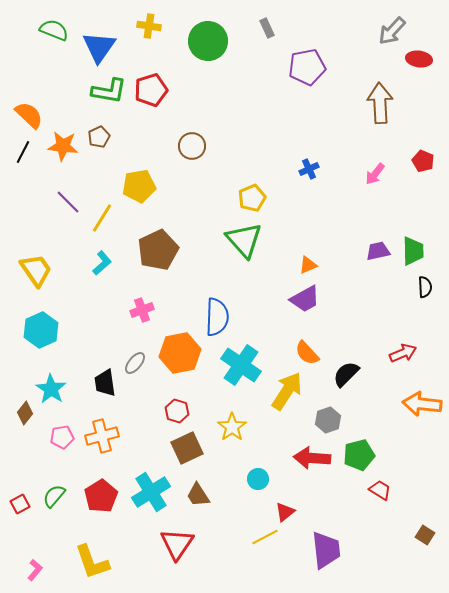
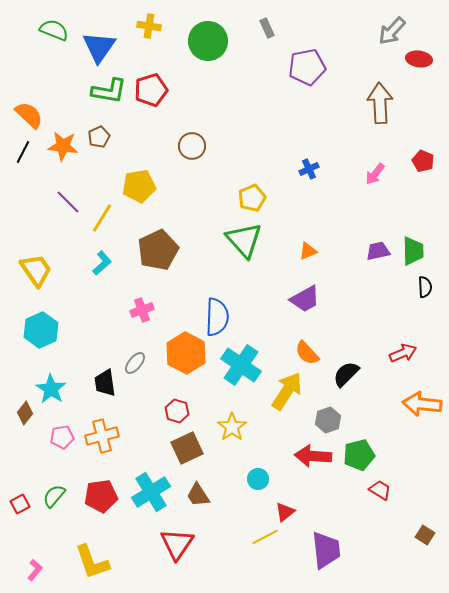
orange triangle at (308, 265): moved 14 px up
orange hexagon at (180, 353): moved 6 px right; rotated 21 degrees counterclockwise
red arrow at (312, 458): moved 1 px right, 2 px up
red pentagon at (101, 496): rotated 24 degrees clockwise
